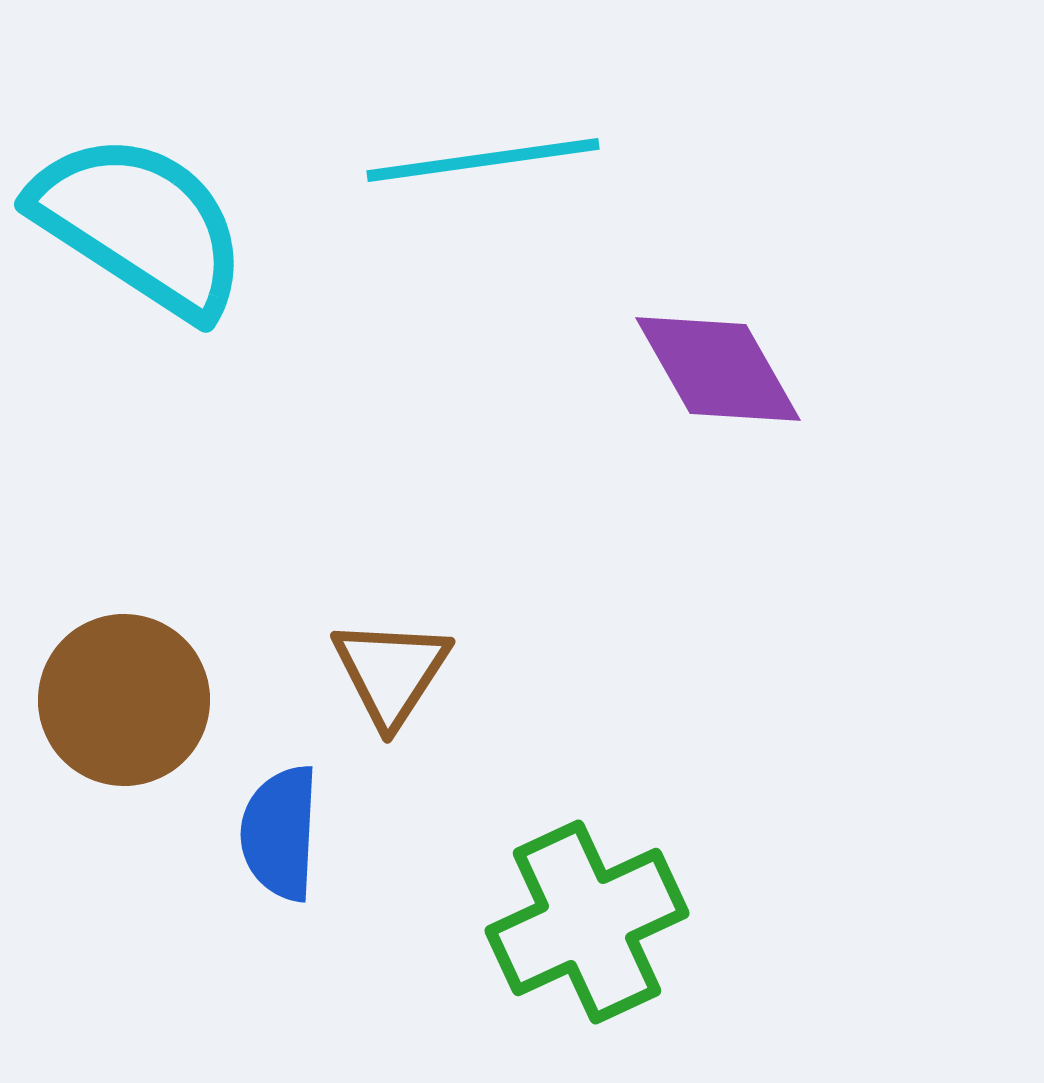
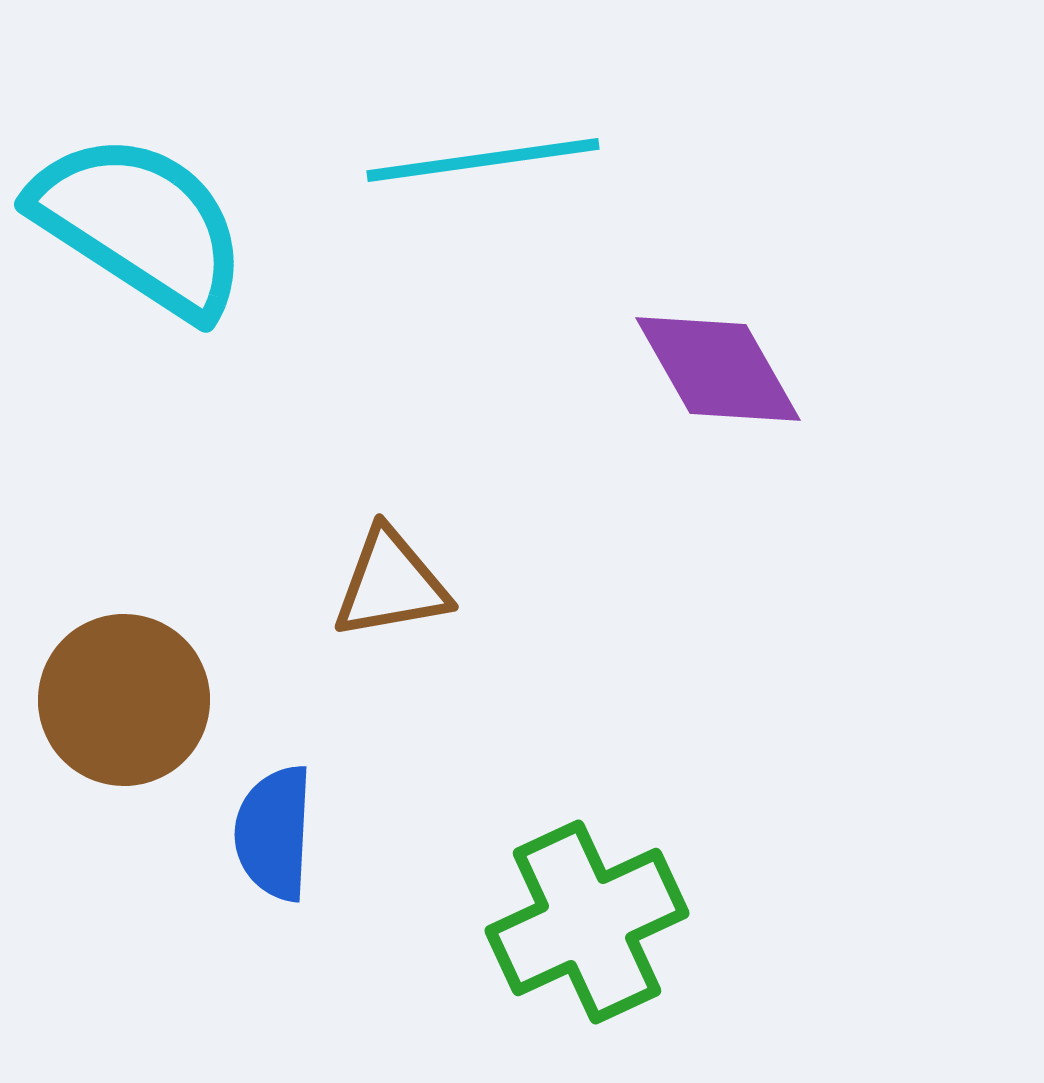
brown triangle: moved 88 px up; rotated 47 degrees clockwise
blue semicircle: moved 6 px left
